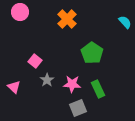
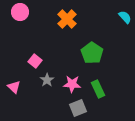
cyan semicircle: moved 5 px up
